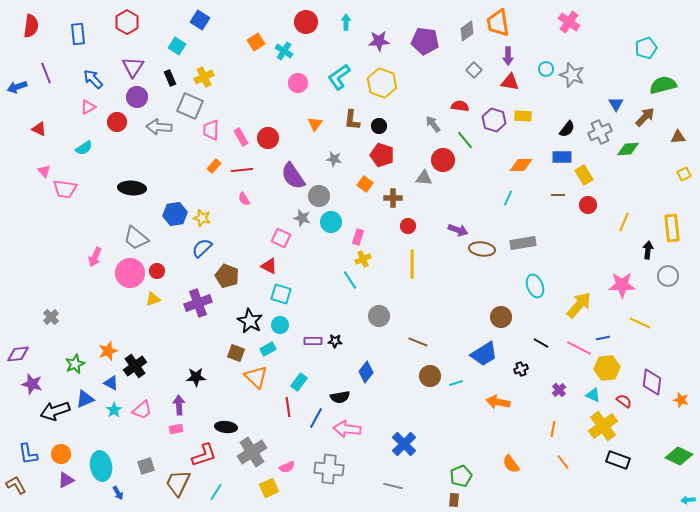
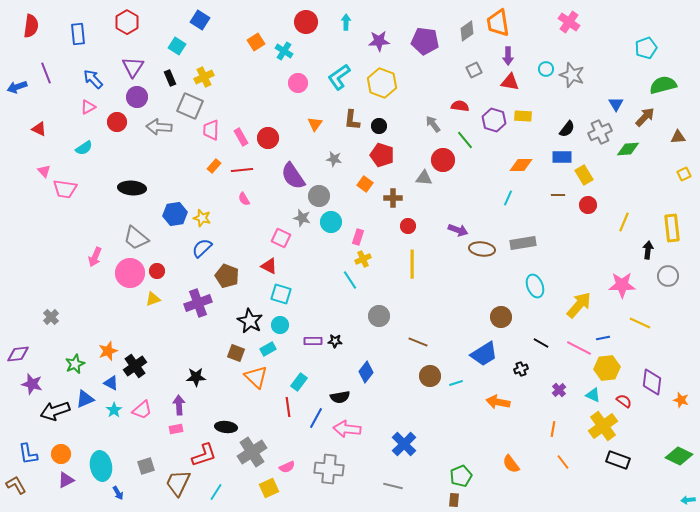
gray square at (474, 70): rotated 21 degrees clockwise
